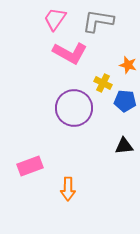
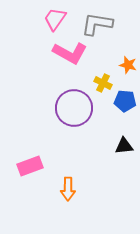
gray L-shape: moved 1 px left, 3 px down
